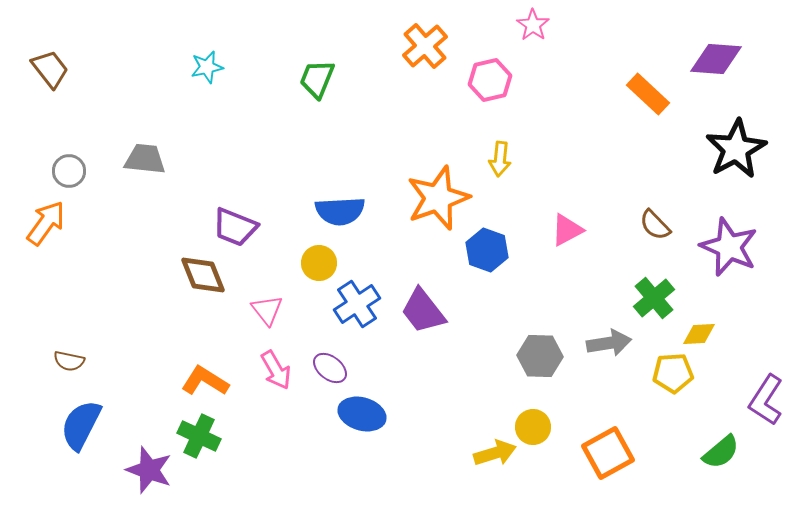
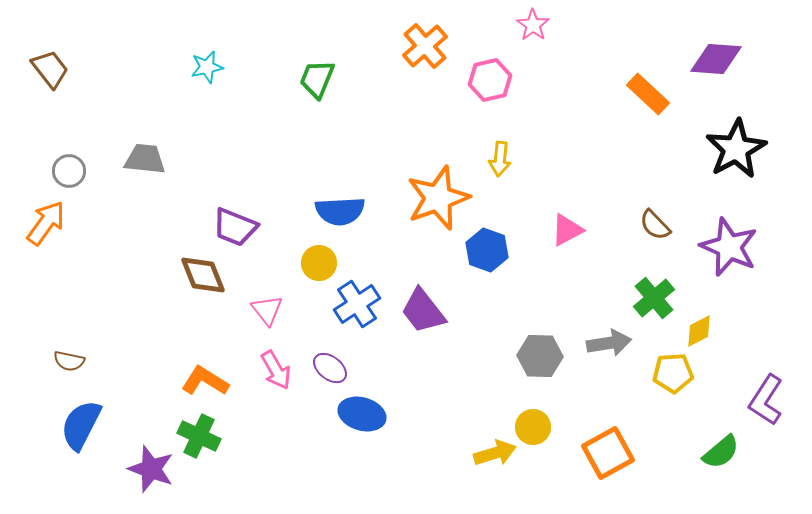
yellow diamond at (699, 334): moved 3 px up; rotated 24 degrees counterclockwise
purple star at (149, 470): moved 2 px right, 1 px up
